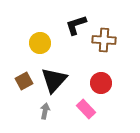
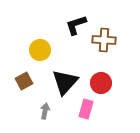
yellow circle: moved 7 px down
black triangle: moved 11 px right, 2 px down
pink rectangle: rotated 60 degrees clockwise
